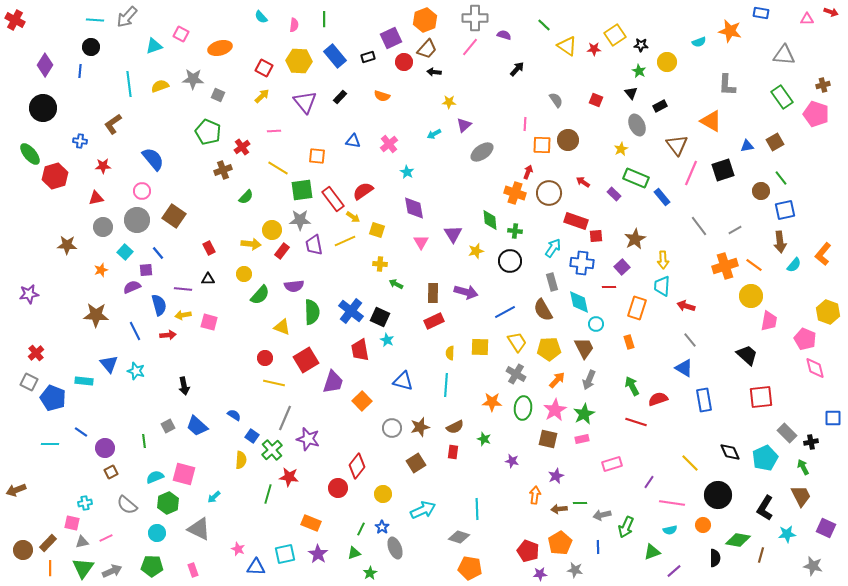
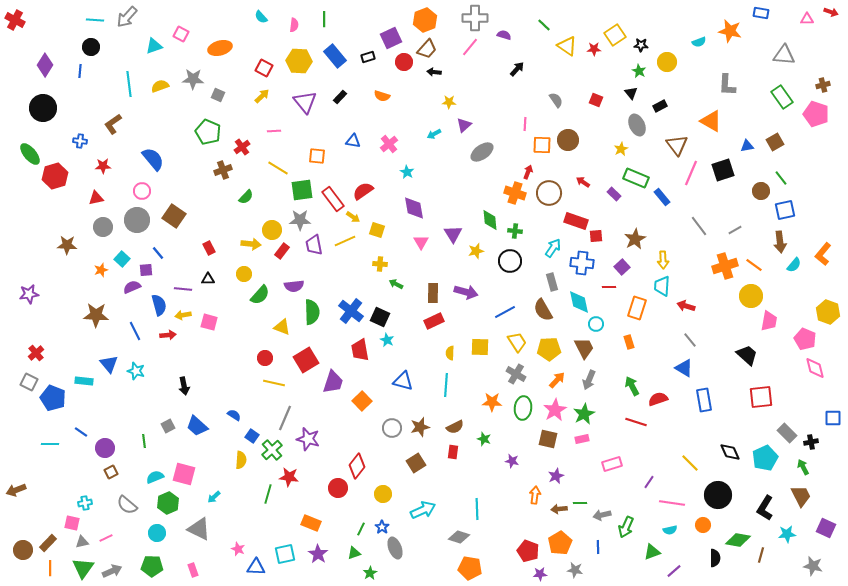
cyan square at (125, 252): moved 3 px left, 7 px down
